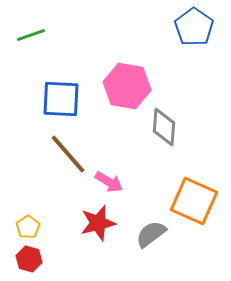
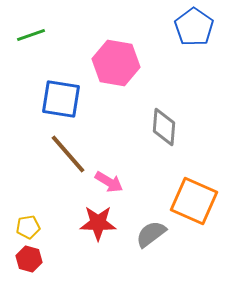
pink hexagon: moved 11 px left, 23 px up
blue square: rotated 6 degrees clockwise
red star: rotated 15 degrees clockwise
yellow pentagon: rotated 25 degrees clockwise
